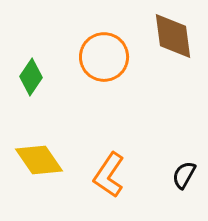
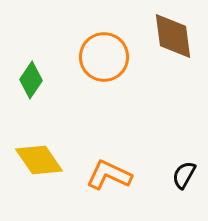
green diamond: moved 3 px down
orange L-shape: rotated 81 degrees clockwise
